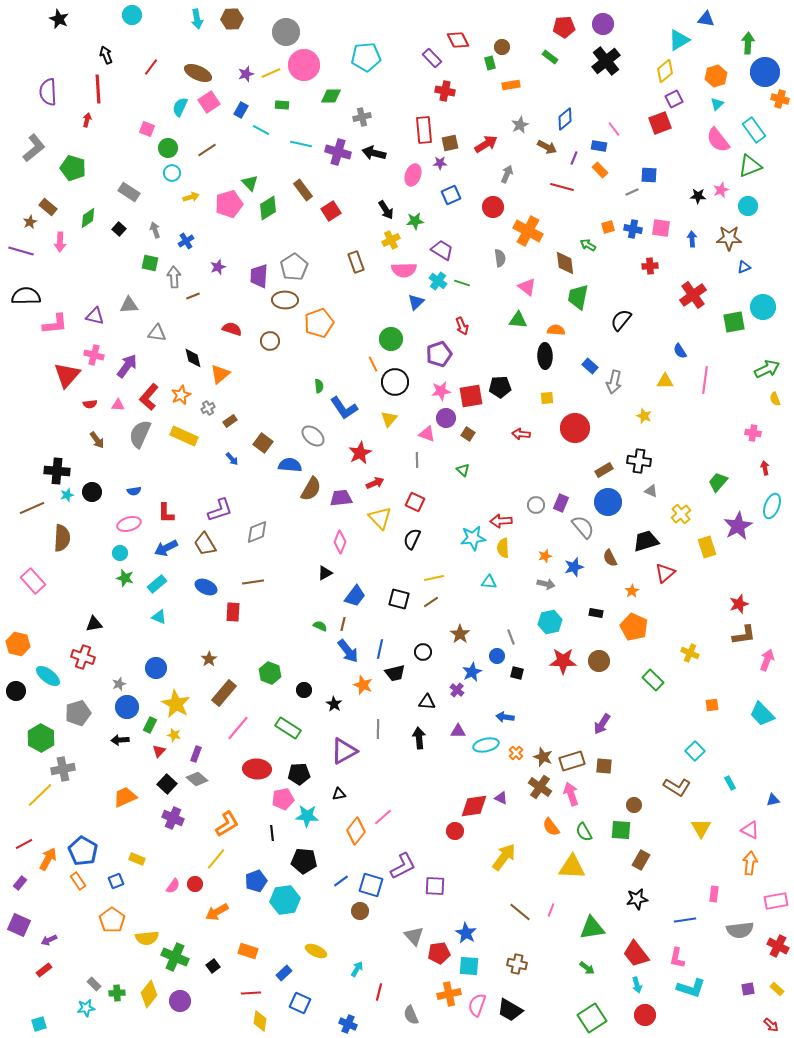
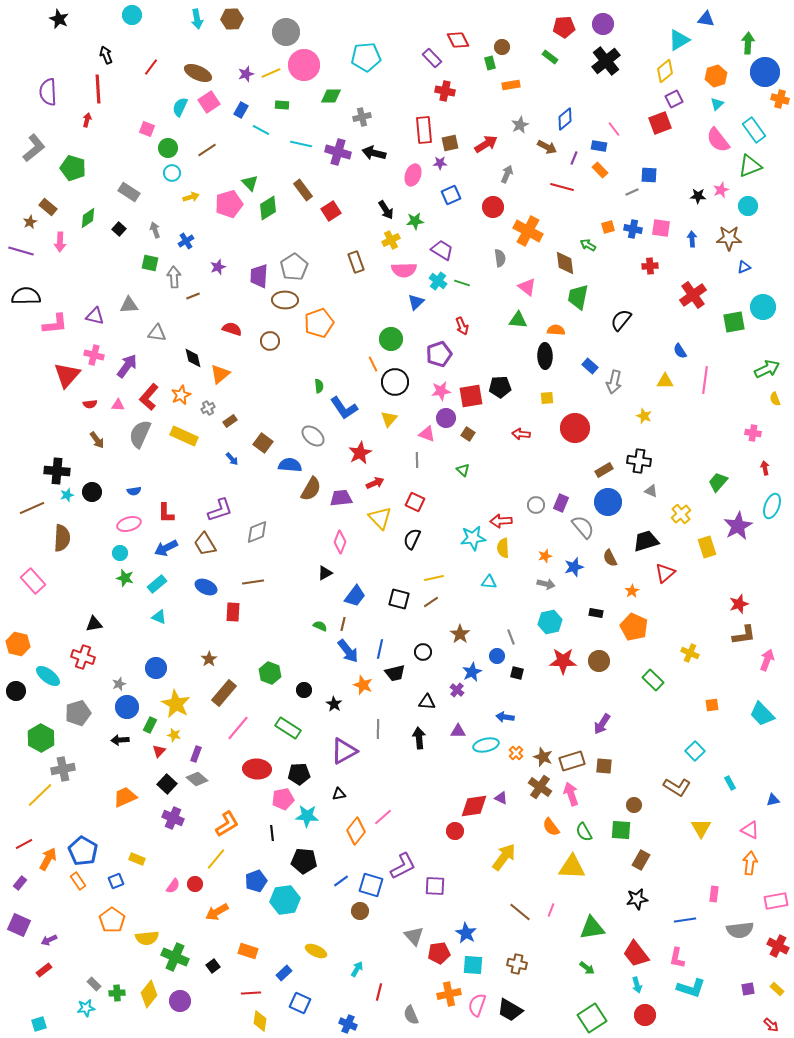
cyan square at (469, 966): moved 4 px right, 1 px up
